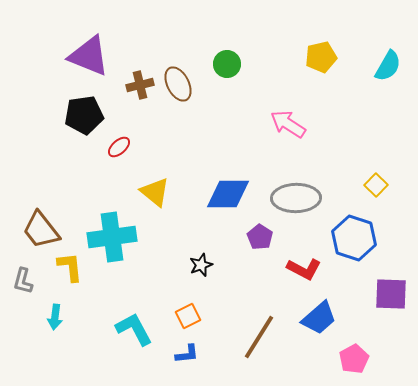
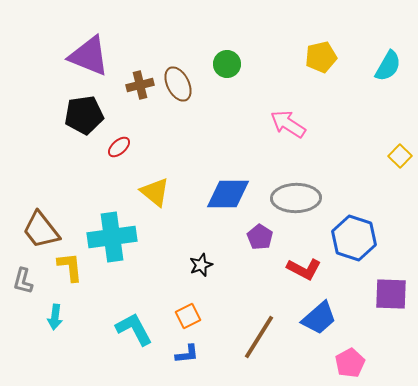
yellow square: moved 24 px right, 29 px up
pink pentagon: moved 4 px left, 4 px down
